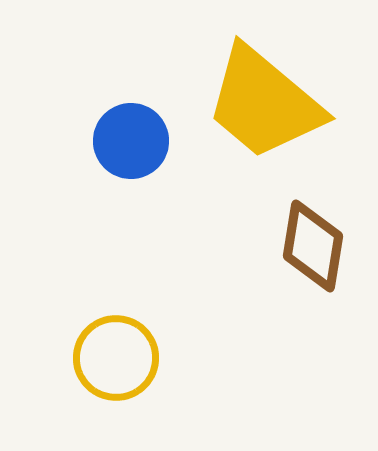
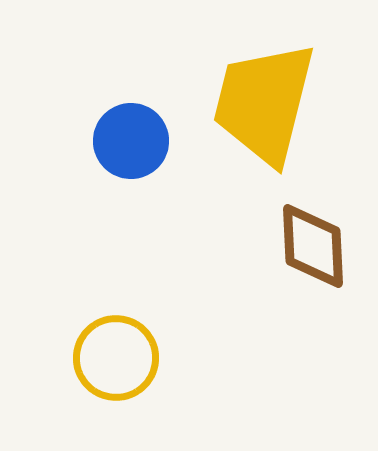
yellow trapezoid: rotated 64 degrees clockwise
brown diamond: rotated 12 degrees counterclockwise
